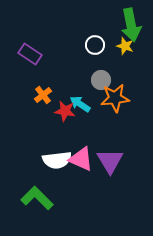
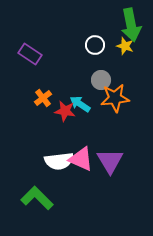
orange cross: moved 3 px down
white semicircle: moved 2 px right, 1 px down
